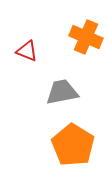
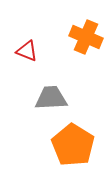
gray trapezoid: moved 11 px left, 6 px down; rotated 8 degrees clockwise
